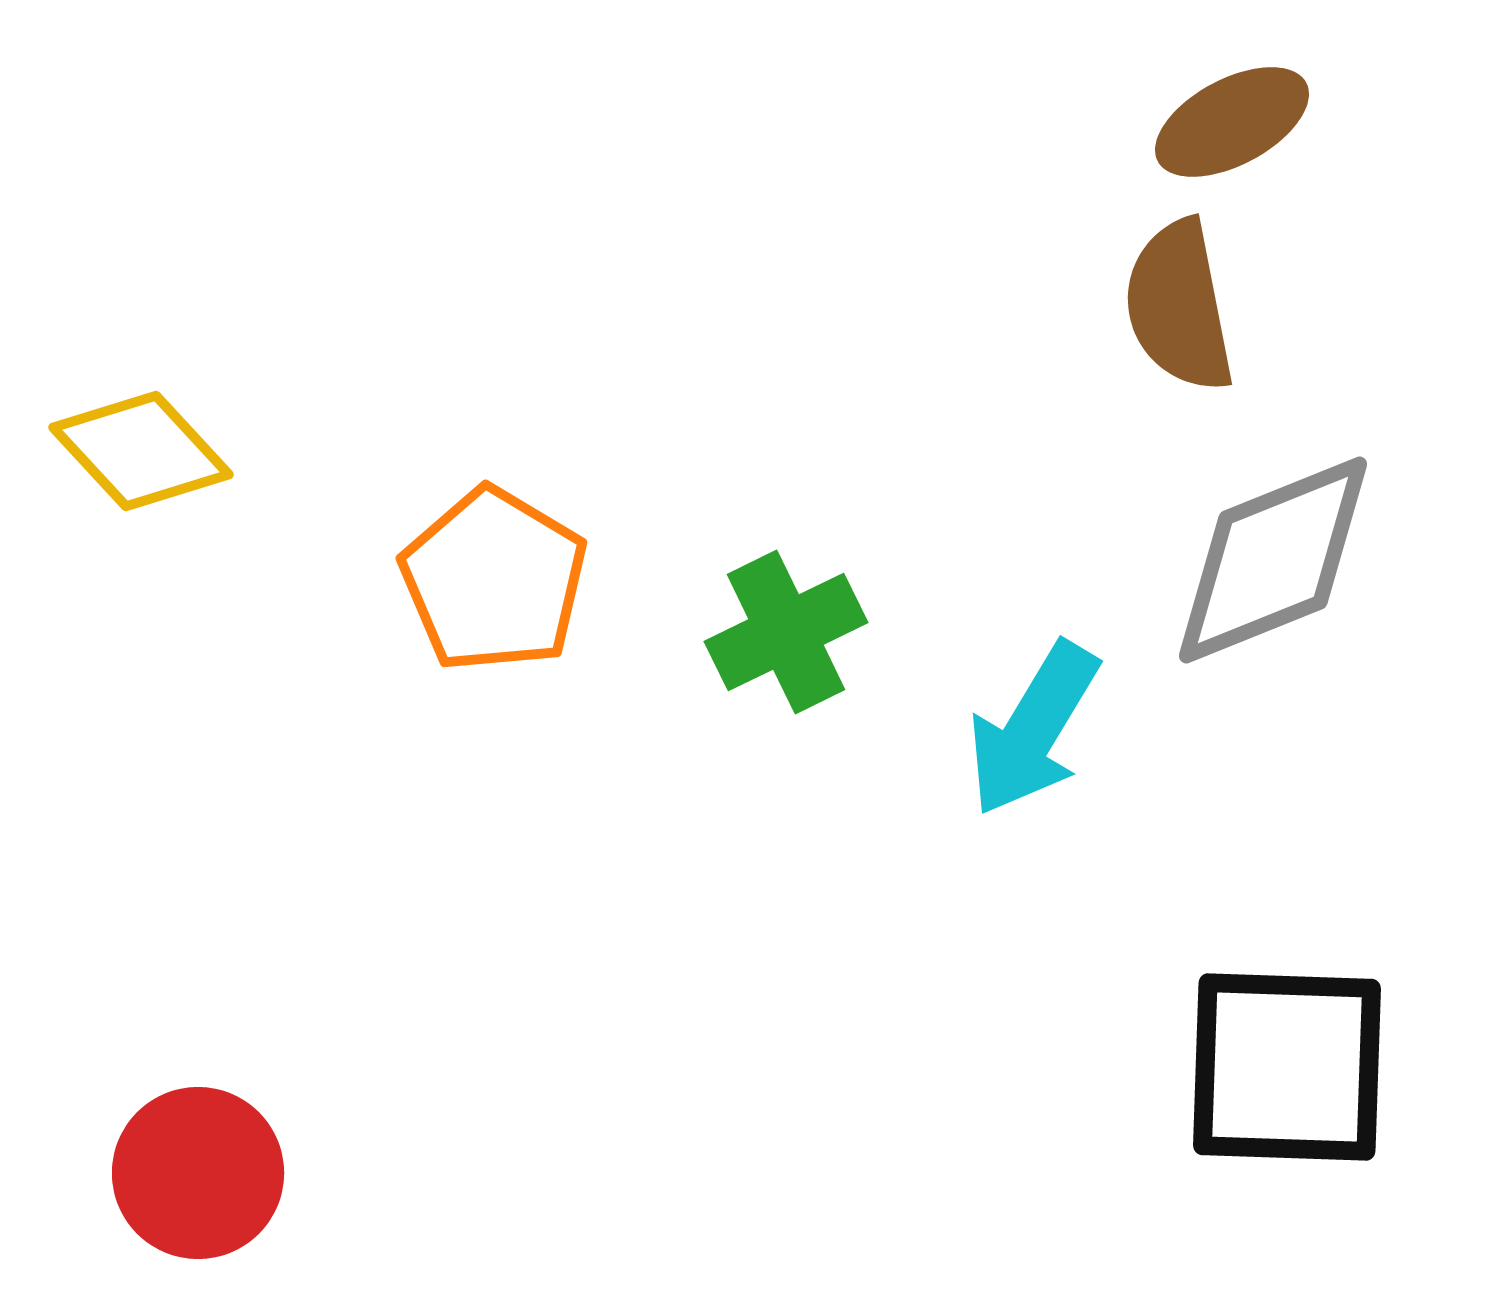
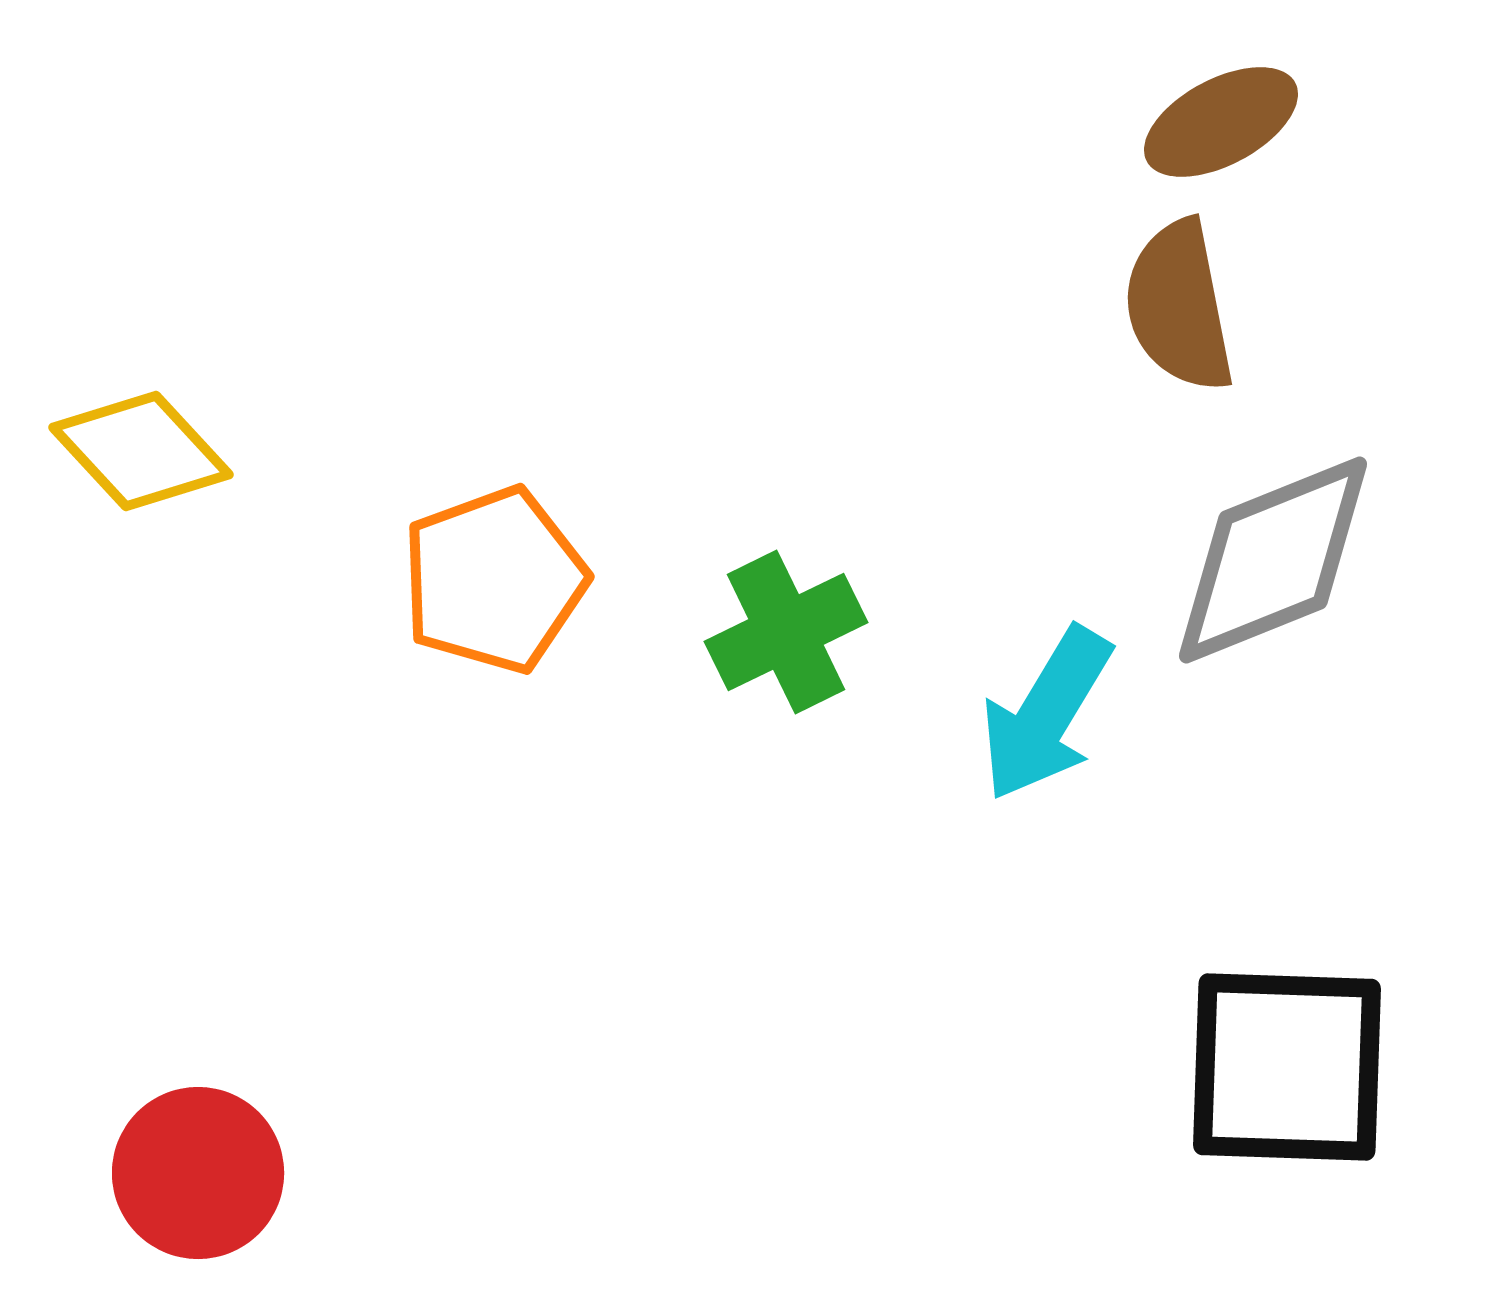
brown ellipse: moved 11 px left
orange pentagon: rotated 21 degrees clockwise
cyan arrow: moved 13 px right, 15 px up
